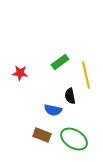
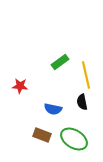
red star: moved 13 px down
black semicircle: moved 12 px right, 6 px down
blue semicircle: moved 1 px up
